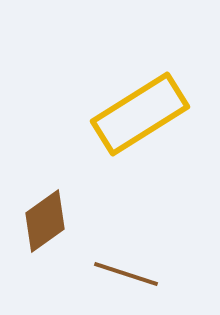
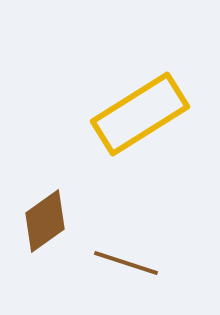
brown line: moved 11 px up
